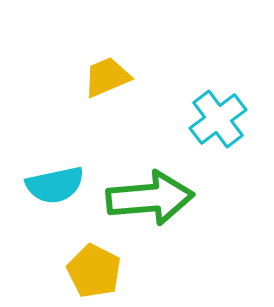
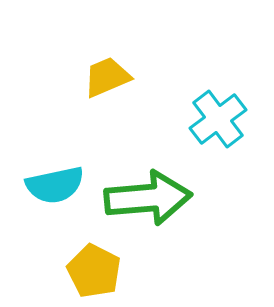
green arrow: moved 2 px left
